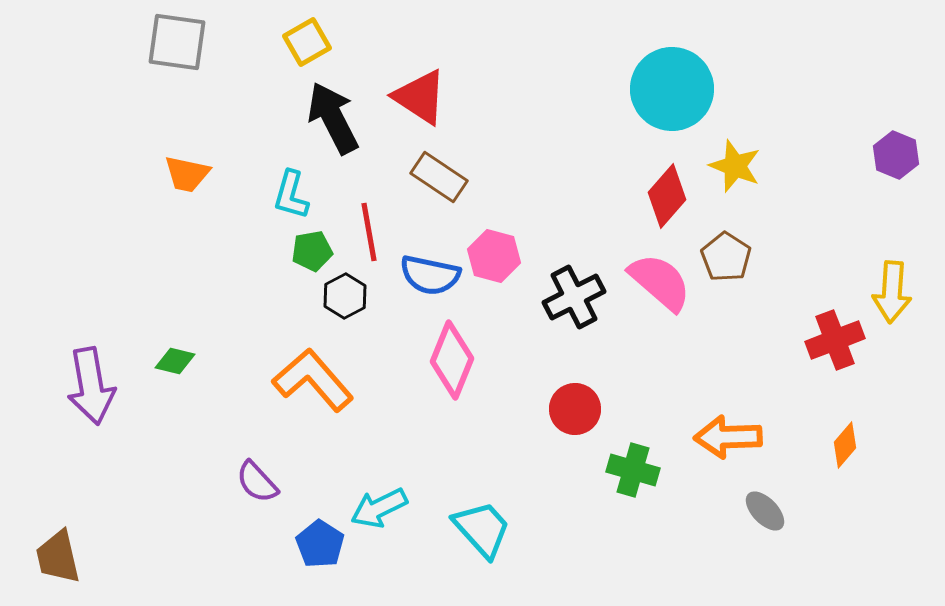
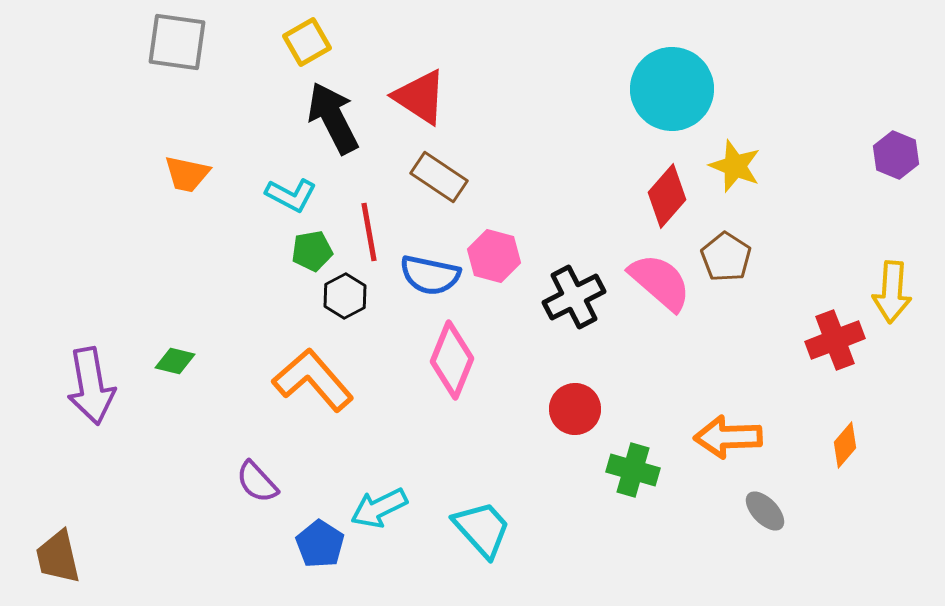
cyan L-shape: rotated 78 degrees counterclockwise
